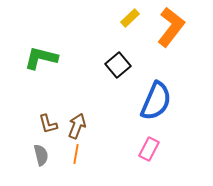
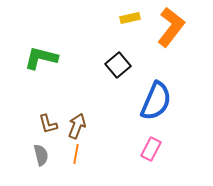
yellow rectangle: rotated 30 degrees clockwise
pink rectangle: moved 2 px right
